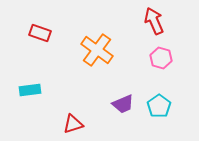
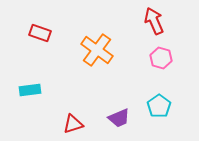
purple trapezoid: moved 4 px left, 14 px down
